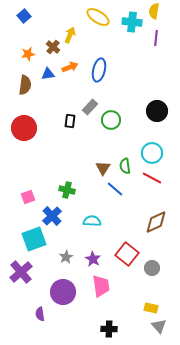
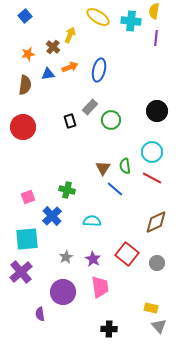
blue square: moved 1 px right
cyan cross: moved 1 px left, 1 px up
black rectangle: rotated 24 degrees counterclockwise
red circle: moved 1 px left, 1 px up
cyan circle: moved 1 px up
cyan square: moved 7 px left; rotated 15 degrees clockwise
gray circle: moved 5 px right, 5 px up
pink trapezoid: moved 1 px left, 1 px down
